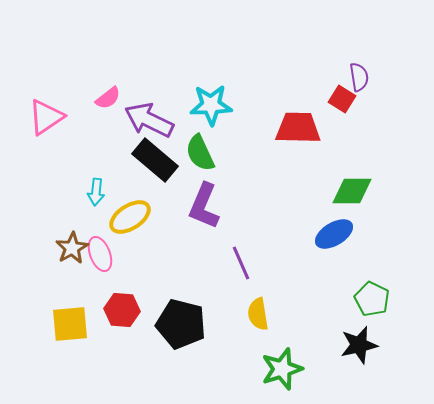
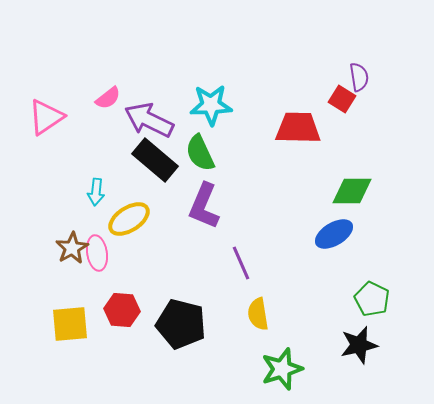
yellow ellipse: moved 1 px left, 2 px down
pink ellipse: moved 3 px left, 1 px up; rotated 12 degrees clockwise
